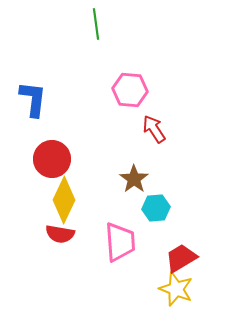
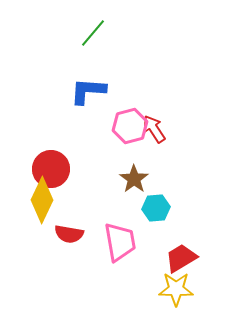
green line: moved 3 px left, 9 px down; rotated 48 degrees clockwise
pink hexagon: moved 36 px down; rotated 20 degrees counterclockwise
blue L-shape: moved 55 px right, 8 px up; rotated 93 degrees counterclockwise
red circle: moved 1 px left, 10 px down
yellow diamond: moved 22 px left
red semicircle: moved 9 px right
pink trapezoid: rotated 6 degrees counterclockwise
yellow star: rotated 20 degrees counterclockwise
